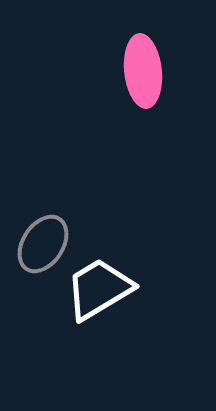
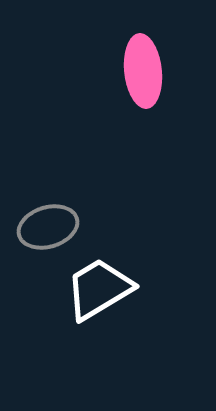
gray ellipse: moved 5 px right, 17 px up; rotated 40 degrees clockwise
